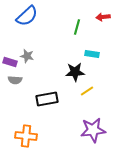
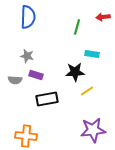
blue semicircle: moved 1 px right, 1 px down; rotated 45 degrees counterclockwise
purple rectangle: moved 26 px right, 13 px down
